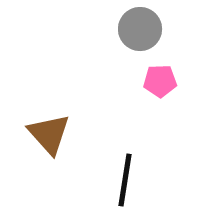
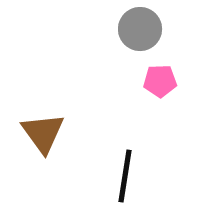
brown triangle: moved 6 px left, 1 px up; rotated 6 degrees clockwise
black line: moved 4 px up
